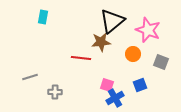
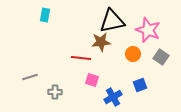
cyan rectangle: moved 2 px right, 2 px up
black triangle: rotated 28 degrees clockwise
gray square: moved 5 px up; rotated 14 degrees clockwise
pink square: moved 15 px left, 5 px up
blue cross: moved 2 px left, 1 px up
